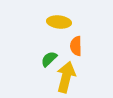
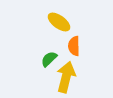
yellow ellipse: rotated 30 degrees clockwise
orange semicircle: moved 2 px left
